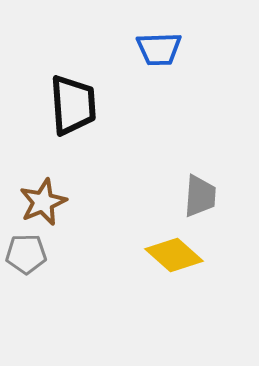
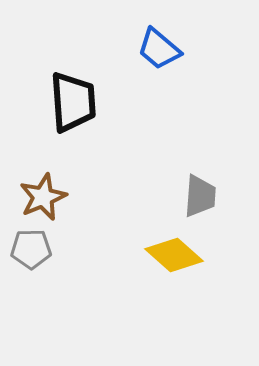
blue trapezoid: rotated 42 degrees clockwise
black trapezoid: moved 3 px up
brown star: moved 5 px up
gray pentagon: moved 5 px right, 5 px up
